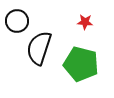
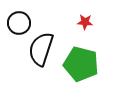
black circle: moved 2 px right, 2 px down
black semicircle: moved 2 px right, 1 px down
